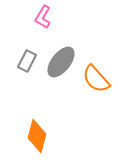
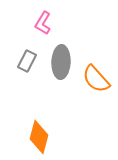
pink L-shape: moved 6 px down
gray ellipse: rotated 36 degrees counterclockwise
orange diamond: moved 2 px right, 1 px down
